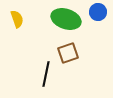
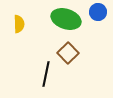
yellow semicircle: moved 2 px right, 5 px down; rotated 18 degrees clockwise
brown square: rotated 25 degrees counterclockwise
